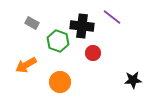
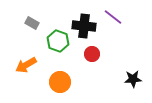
purple line: moved 1 px right
black cross: moved 2 px right
red circle: moved 1 px left, 1 px down
black star: moved 1 px up
